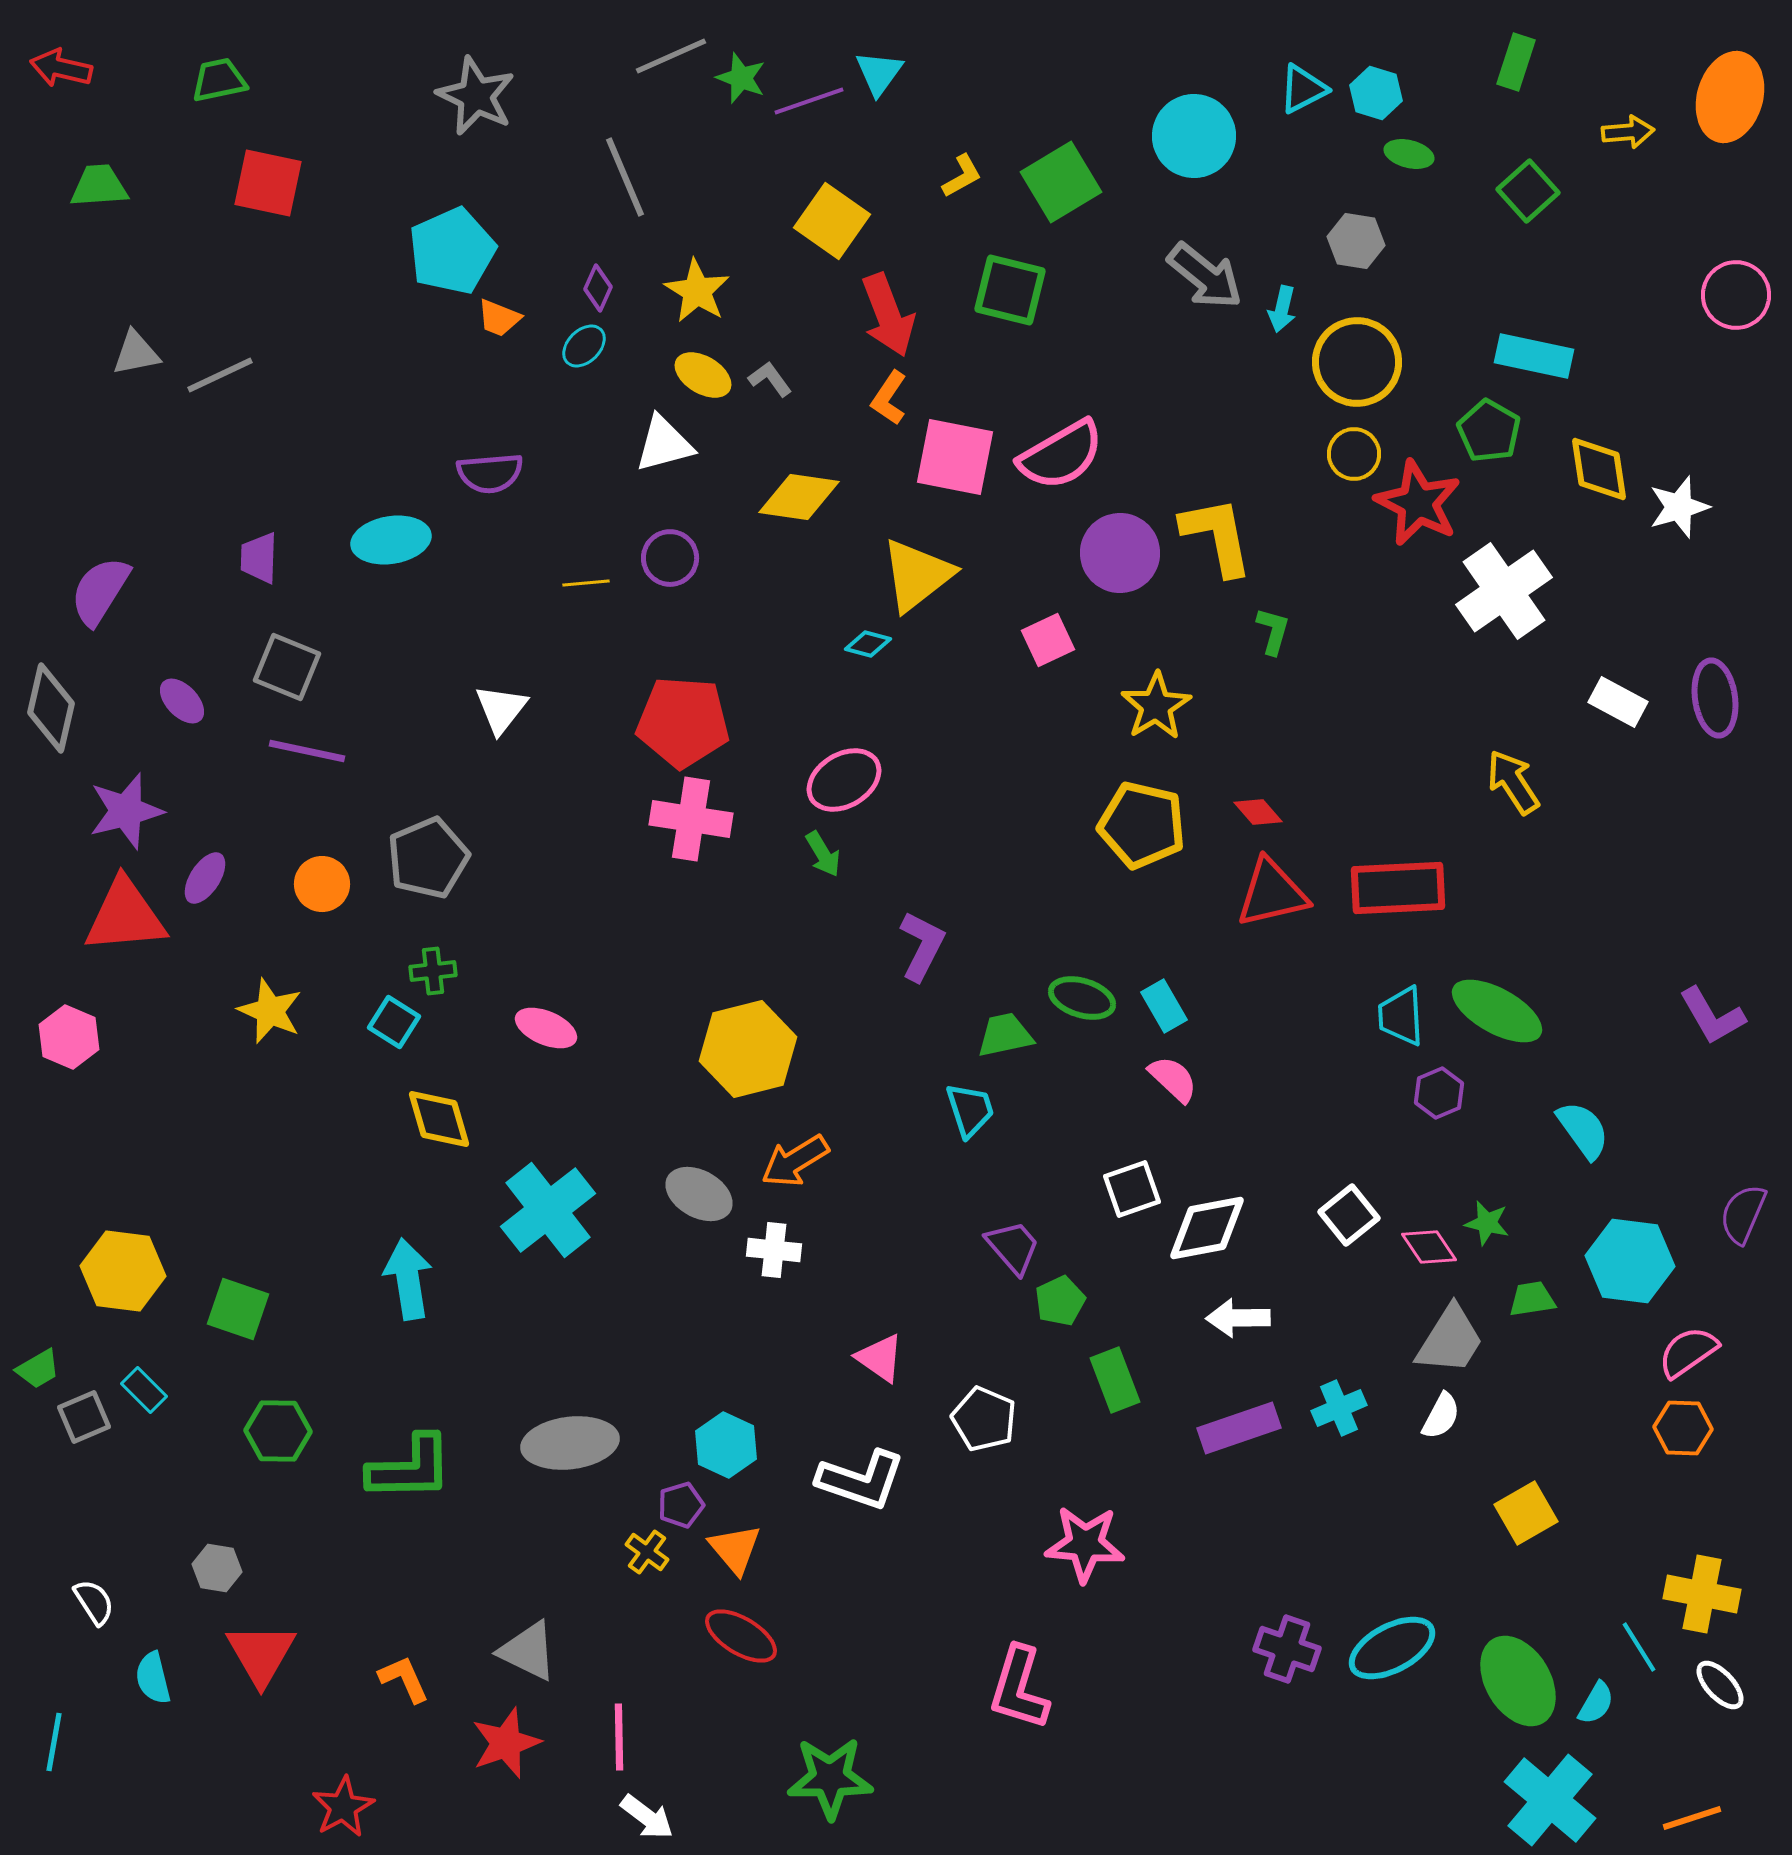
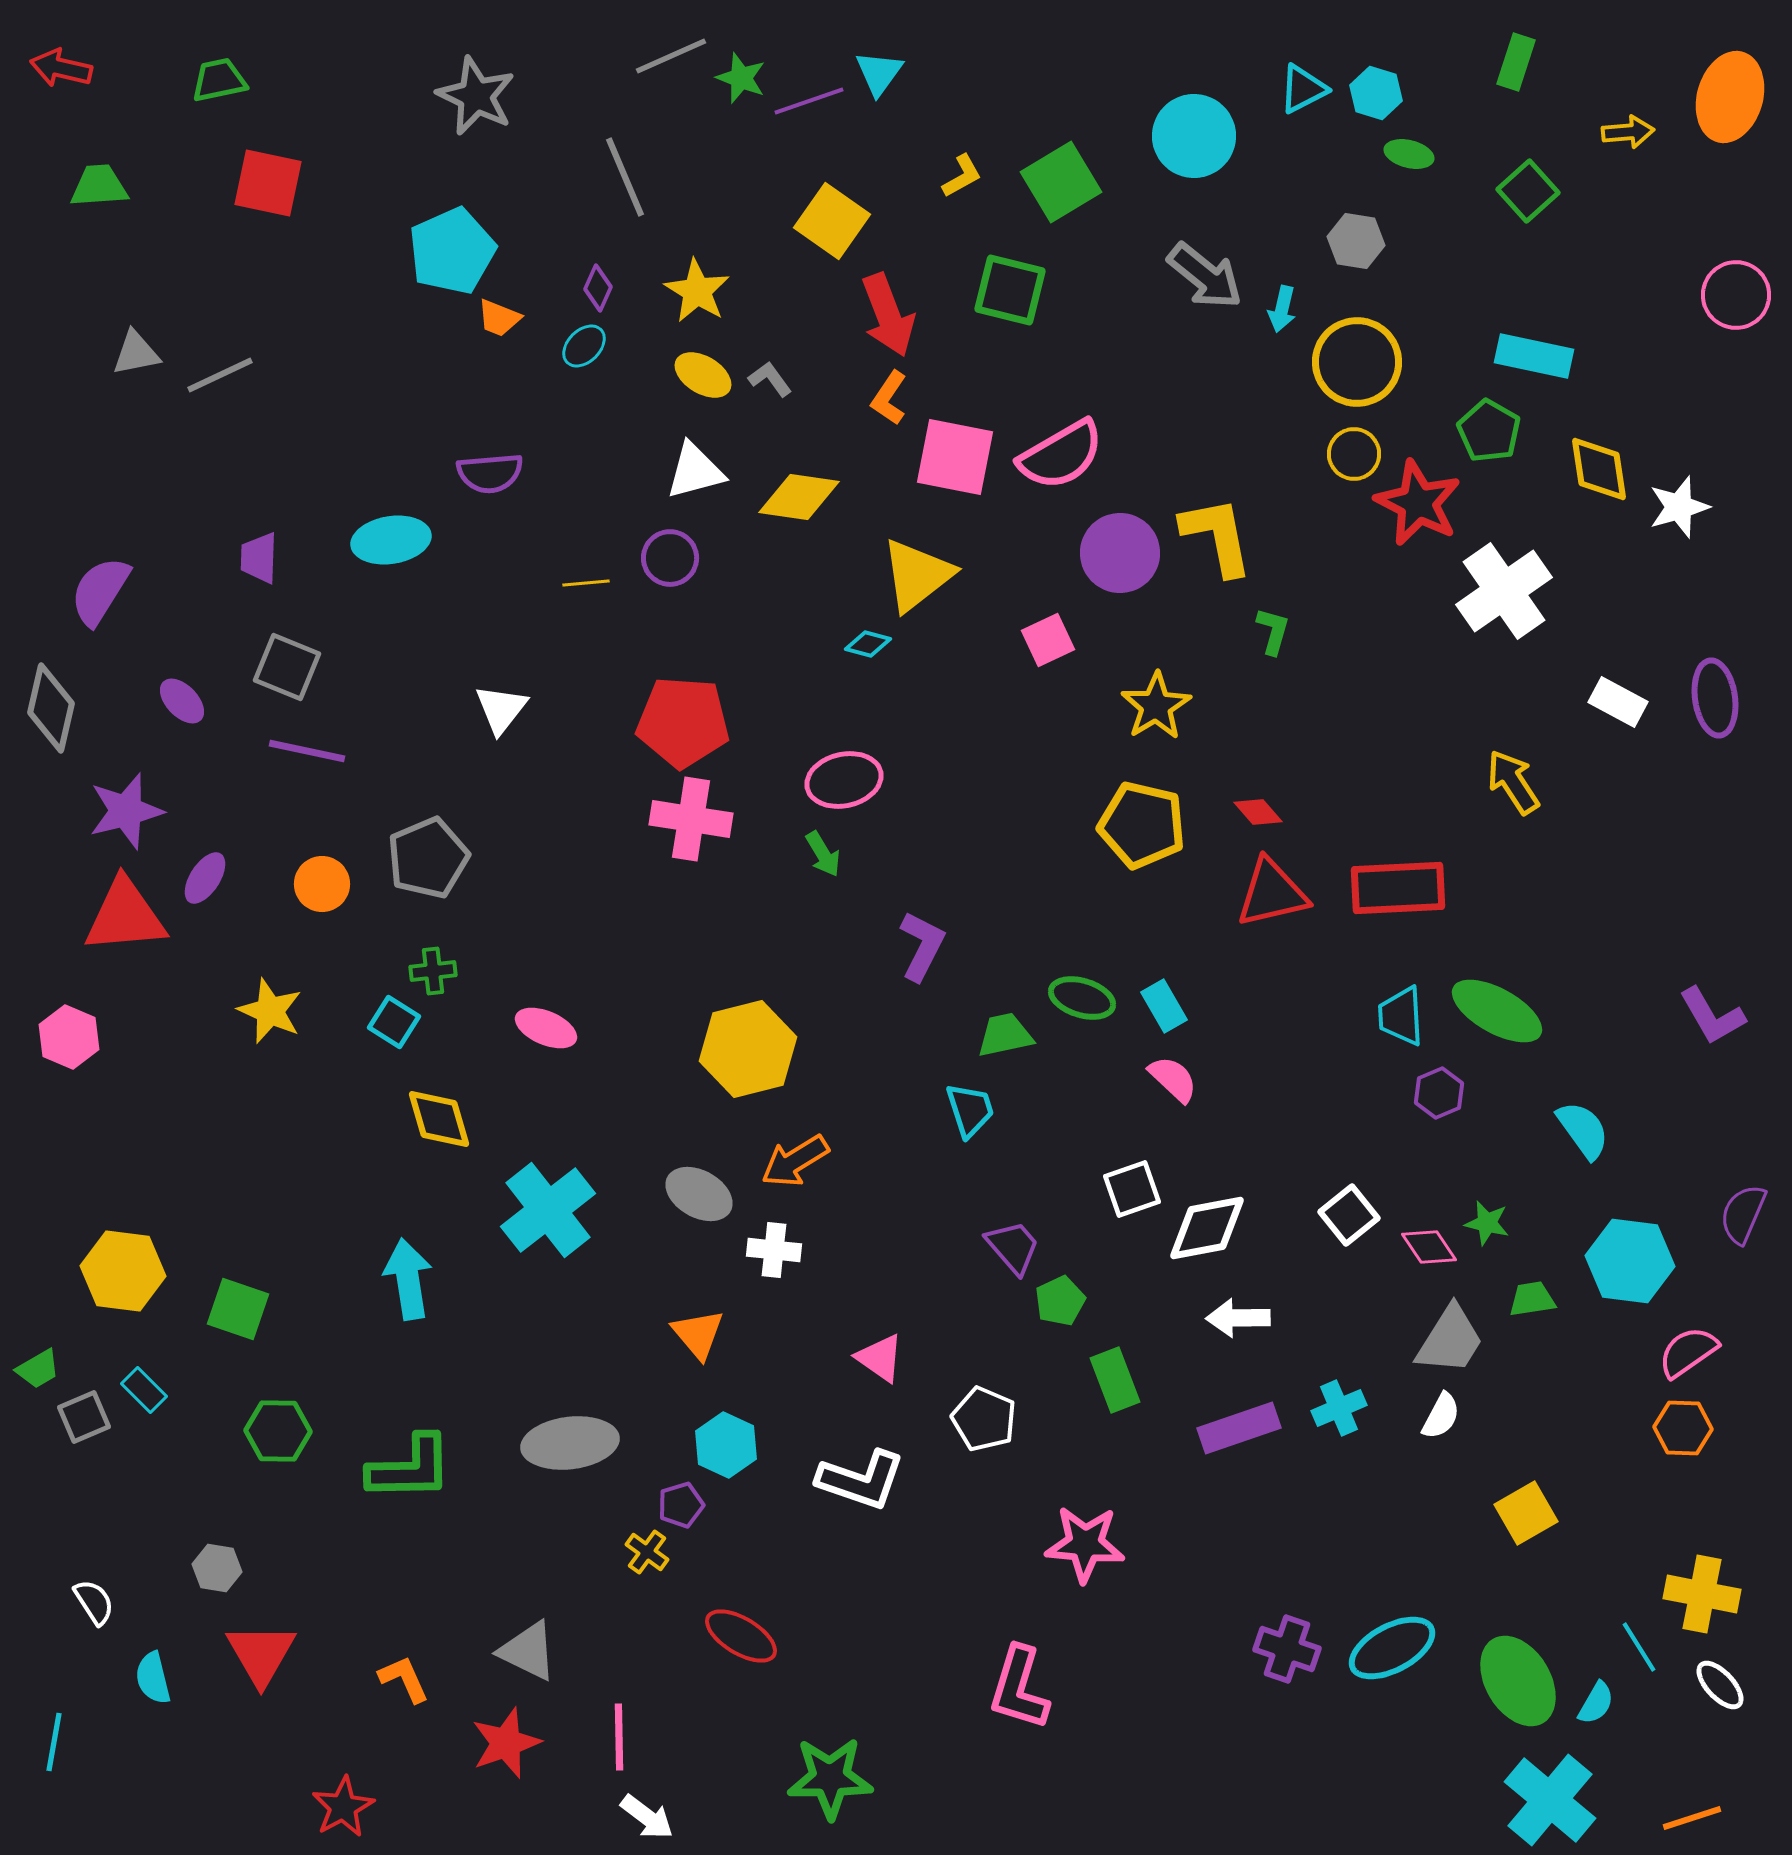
white triangle at (664, 444): moved 31 px right, 27 px down
pink ellipse at (844, 780): rotated 18 degrees clockwise
orange triangle at (735, 1549): moved 37 px left, 215 px up
